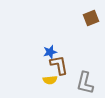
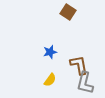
brown square: moved 23 px left, 6 px up; rotated 35 degrees counterclockwise
brown L-shape: moved 20 px right
yellow semicircle: rotated 48 degrees counterclockwise
